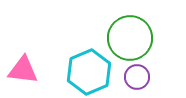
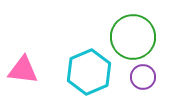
green circle: moved 3 px right, 1 px up
purple circle: moved 6 px right
